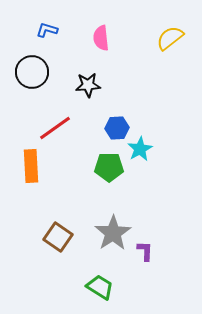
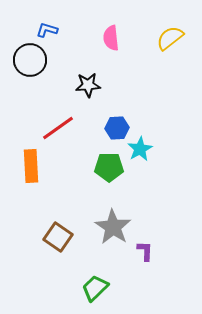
pink semicircle: moved 10 px right
black circle: moved 2 px left, 12 px up
red line: moved 3 px right
gray star: moved 6 px up; rotated 6 degrees counterclockwise
green trapezoid: moved 5 px left, 1 px down; rotated 76 degrees counterclockwise
